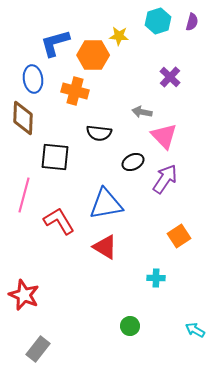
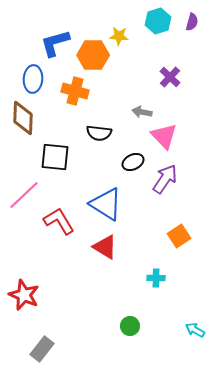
blue ellipse: rotated 12 degrees clockwise
pink line: rotated 32 degrees clockwise
blue triangle: rotated 42 degrees clockwise
gray rectangle: moved 4 px right
